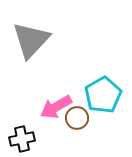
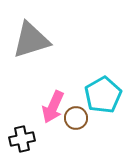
gray triangle: rotated 30 degrees clockwise
pink arrow: moved 3 px left; rotated 36 degrees counterclockwise
brown circle: moved 1 px left
